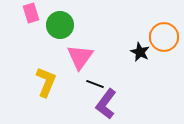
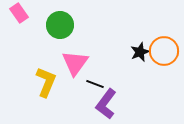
pink rectangle: moved 12 px left; rotated 18 degrees counterclockwise
orange circle: moved 14 px down
black star: rotated 24 degrees clockwise
pink triangle: moved 5 px left, 6 px down
